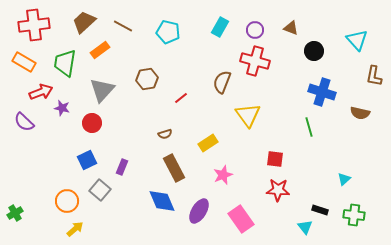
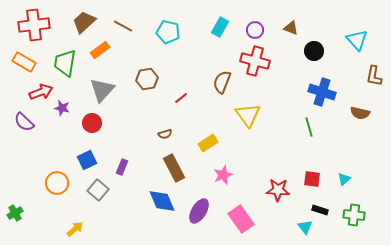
red square at (275, 159): moved 37 px right, 20 px down
gray square at (100, 190): moved 2 px left
orange circle at (67, 201): moved 10 px left, 18 px up
